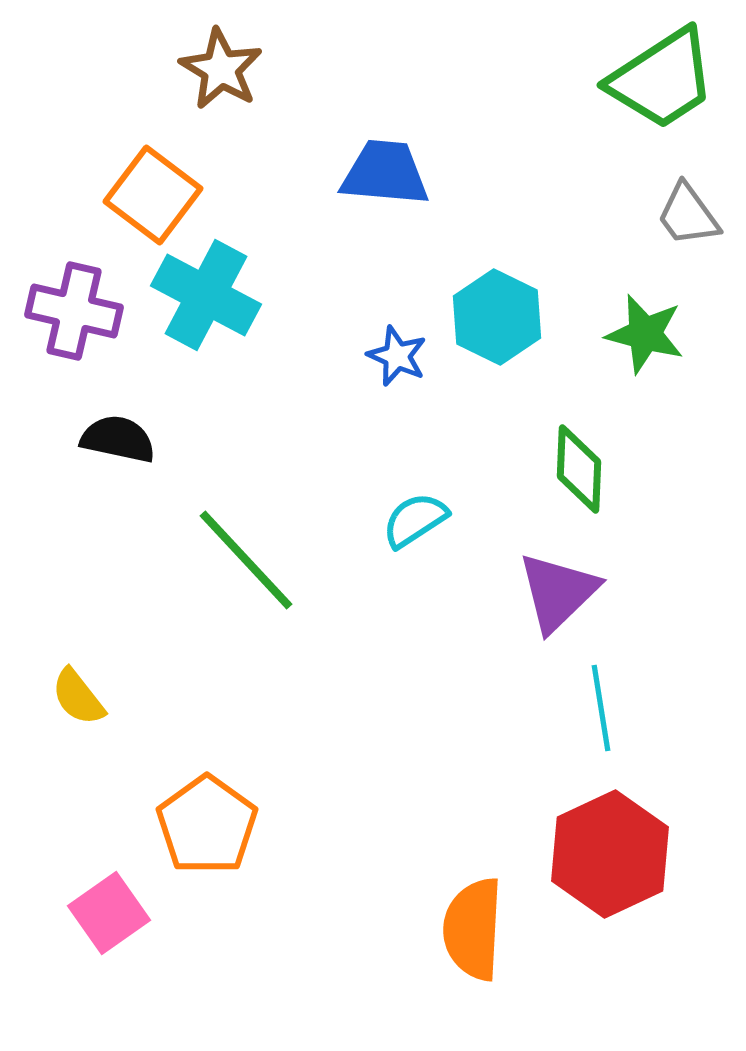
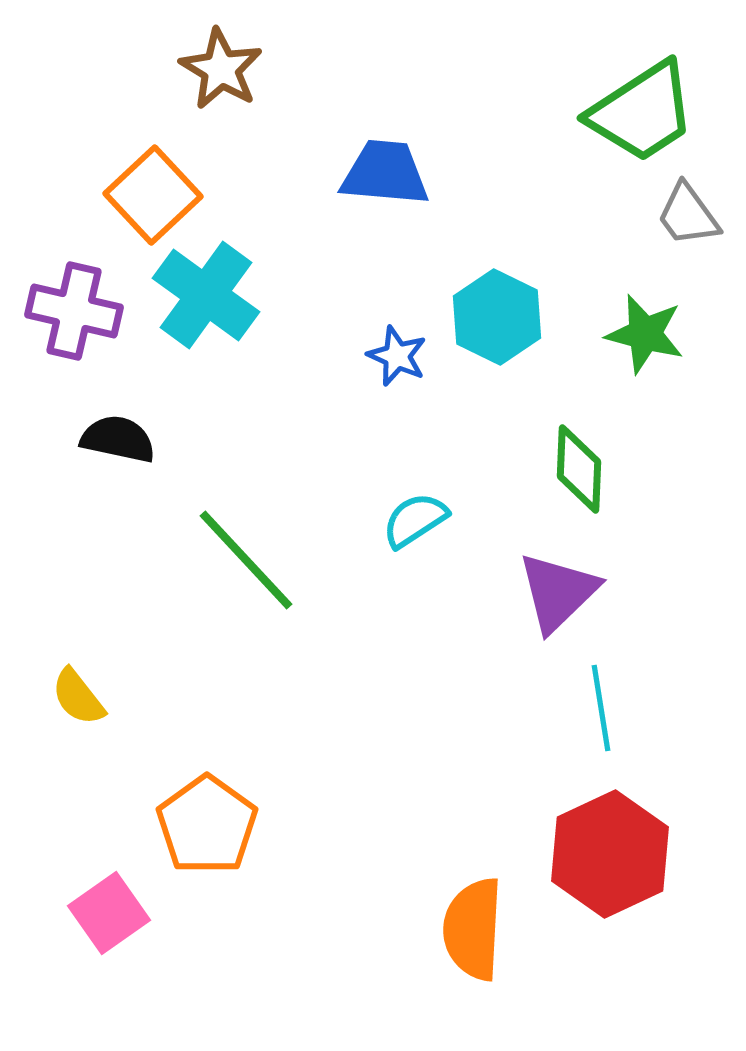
green trapezoid: moved 20 px left, 33 px down
orange square: rotated 10 degrees clockwise
cyan cross: rotated 8 degrees clockwise
